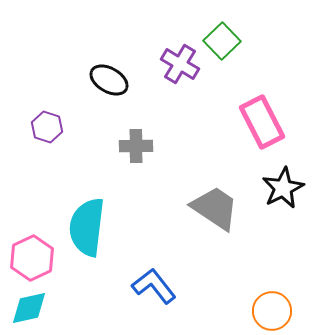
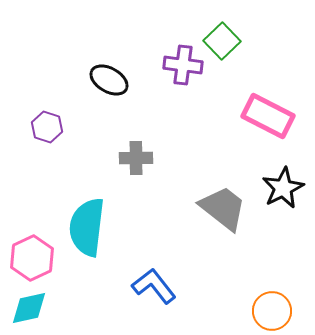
purple cross: moved 3 px right, 1 px down; rotated 24 degrees counterclockwise
pink rectangle: moved 6 px right, 6 px up; rotated 36 degrees counterclockwise
gray cross: moved 12 px down
gray trapezoid: moved 8 px right; rotated 4 degrees clockwise
